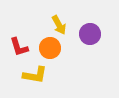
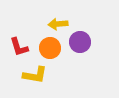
yellow arrow: moved 1 px left, 1 px up; rotated 114 degrees clockwise
purple circle: moved 10 px left, 8 px down
